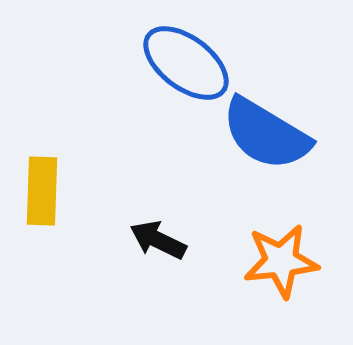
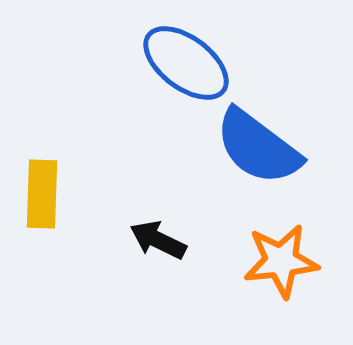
blue semicircle: moved 8 px left, 13 px down; rotated 6 degrees clockwise
yellow rectangle: moved 3 px down
